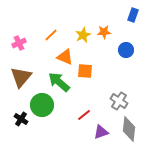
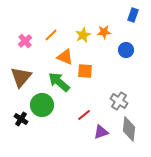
pink cross: moved 6 px right, 2 px up; rotated 16 degrees counterclockwise
